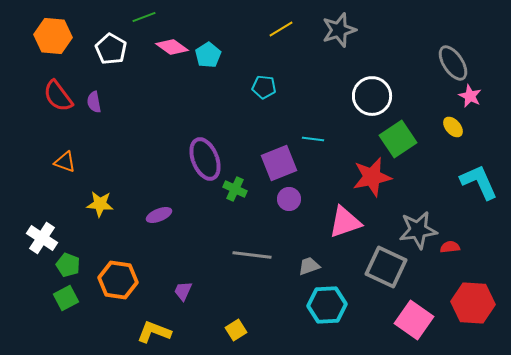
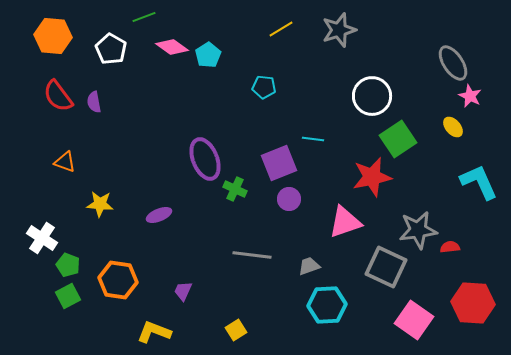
green square at (66, 298): moved 2 px right, 2 px up
